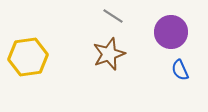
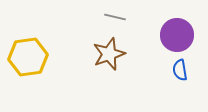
gray line: moved 2 px right, 1 px down; rotated 20 degrees counterclockwise
purple circle: moved 6 px right, 3 px down
blue semicircle: rotated 15 degrees clockwise
